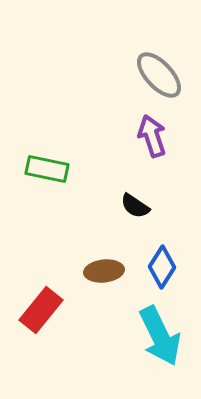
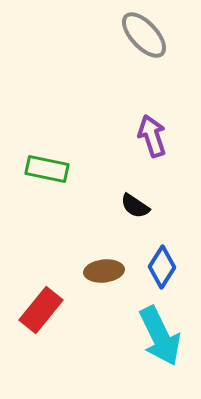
gray ellipse: moved 15 px left, 40 px up
